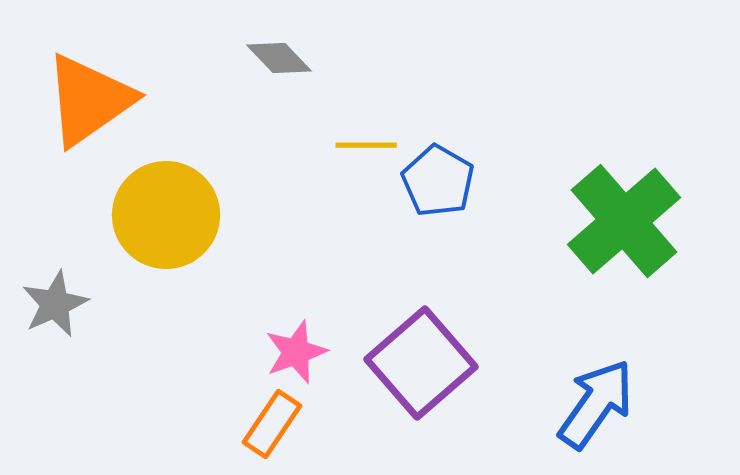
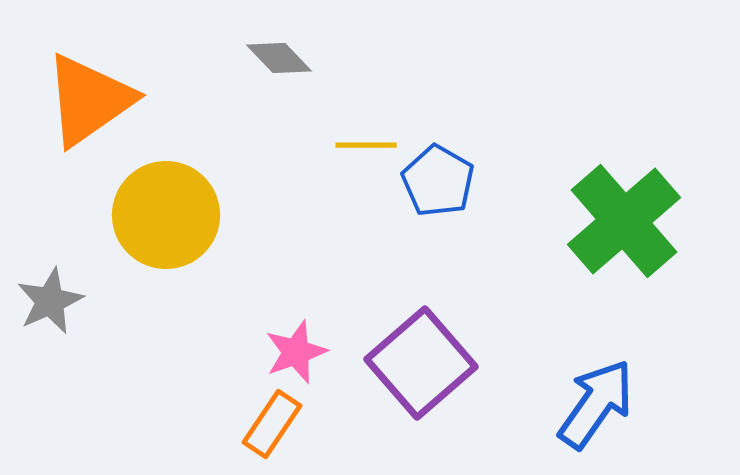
gray star: moved 5 px left, 3 px up
